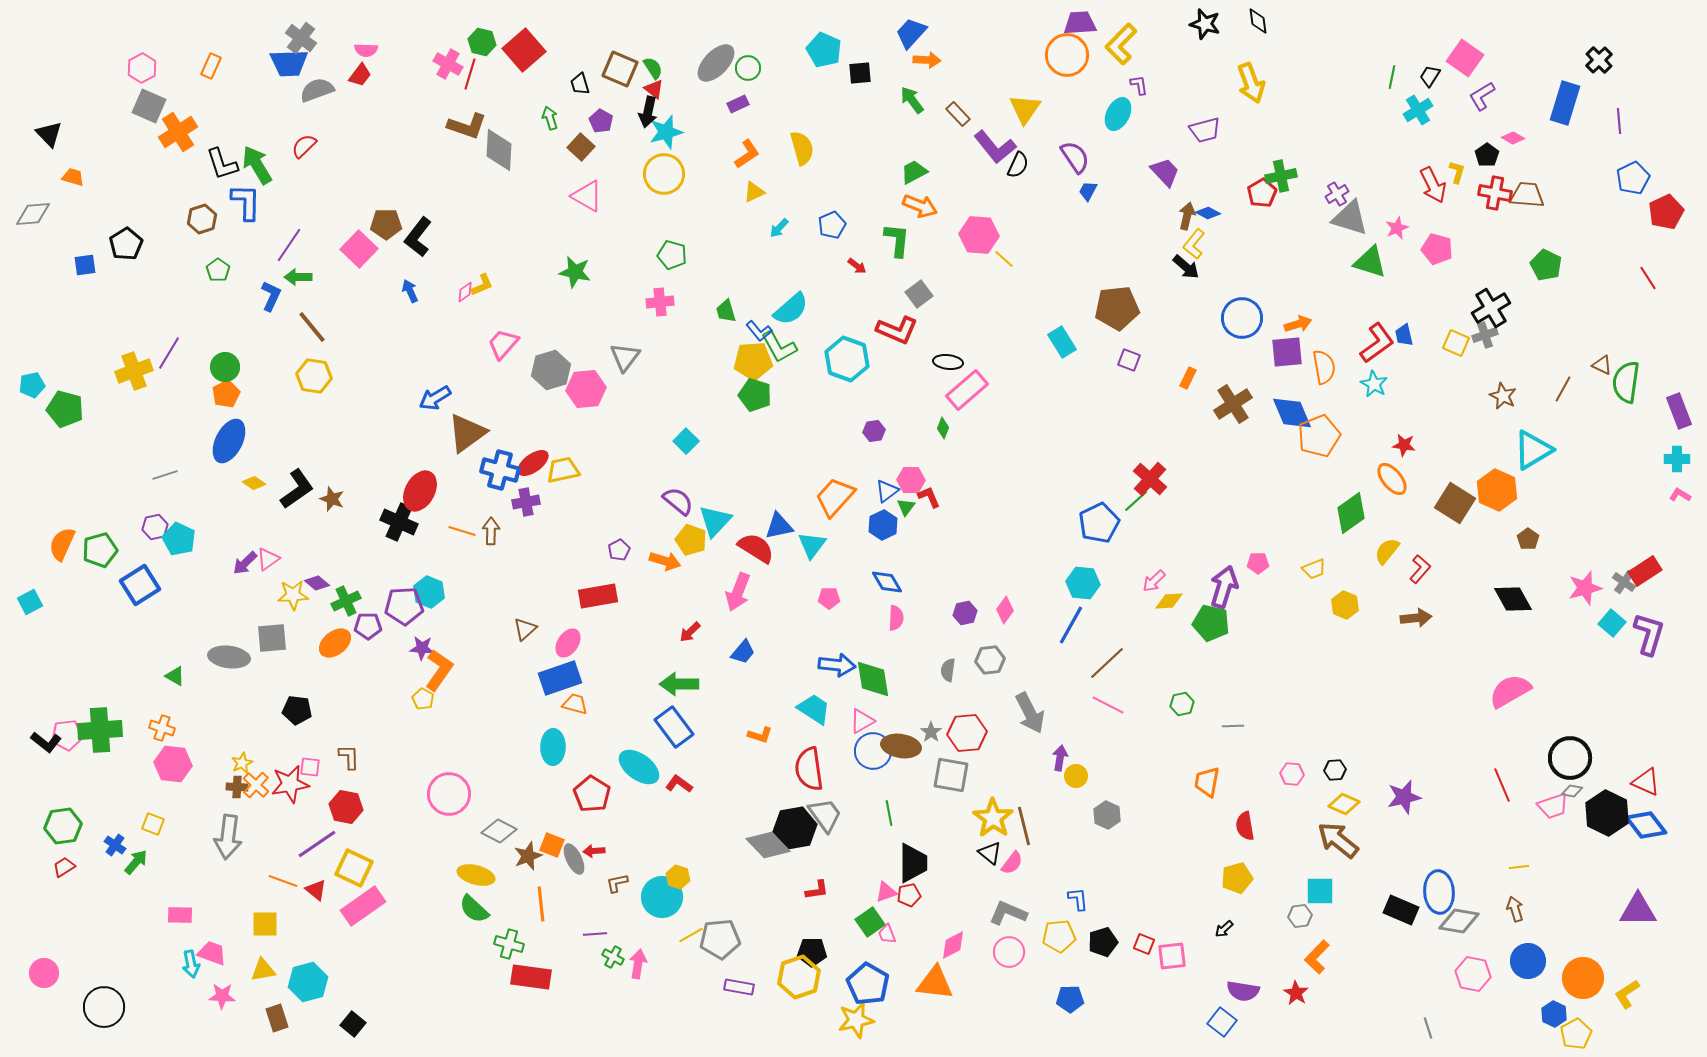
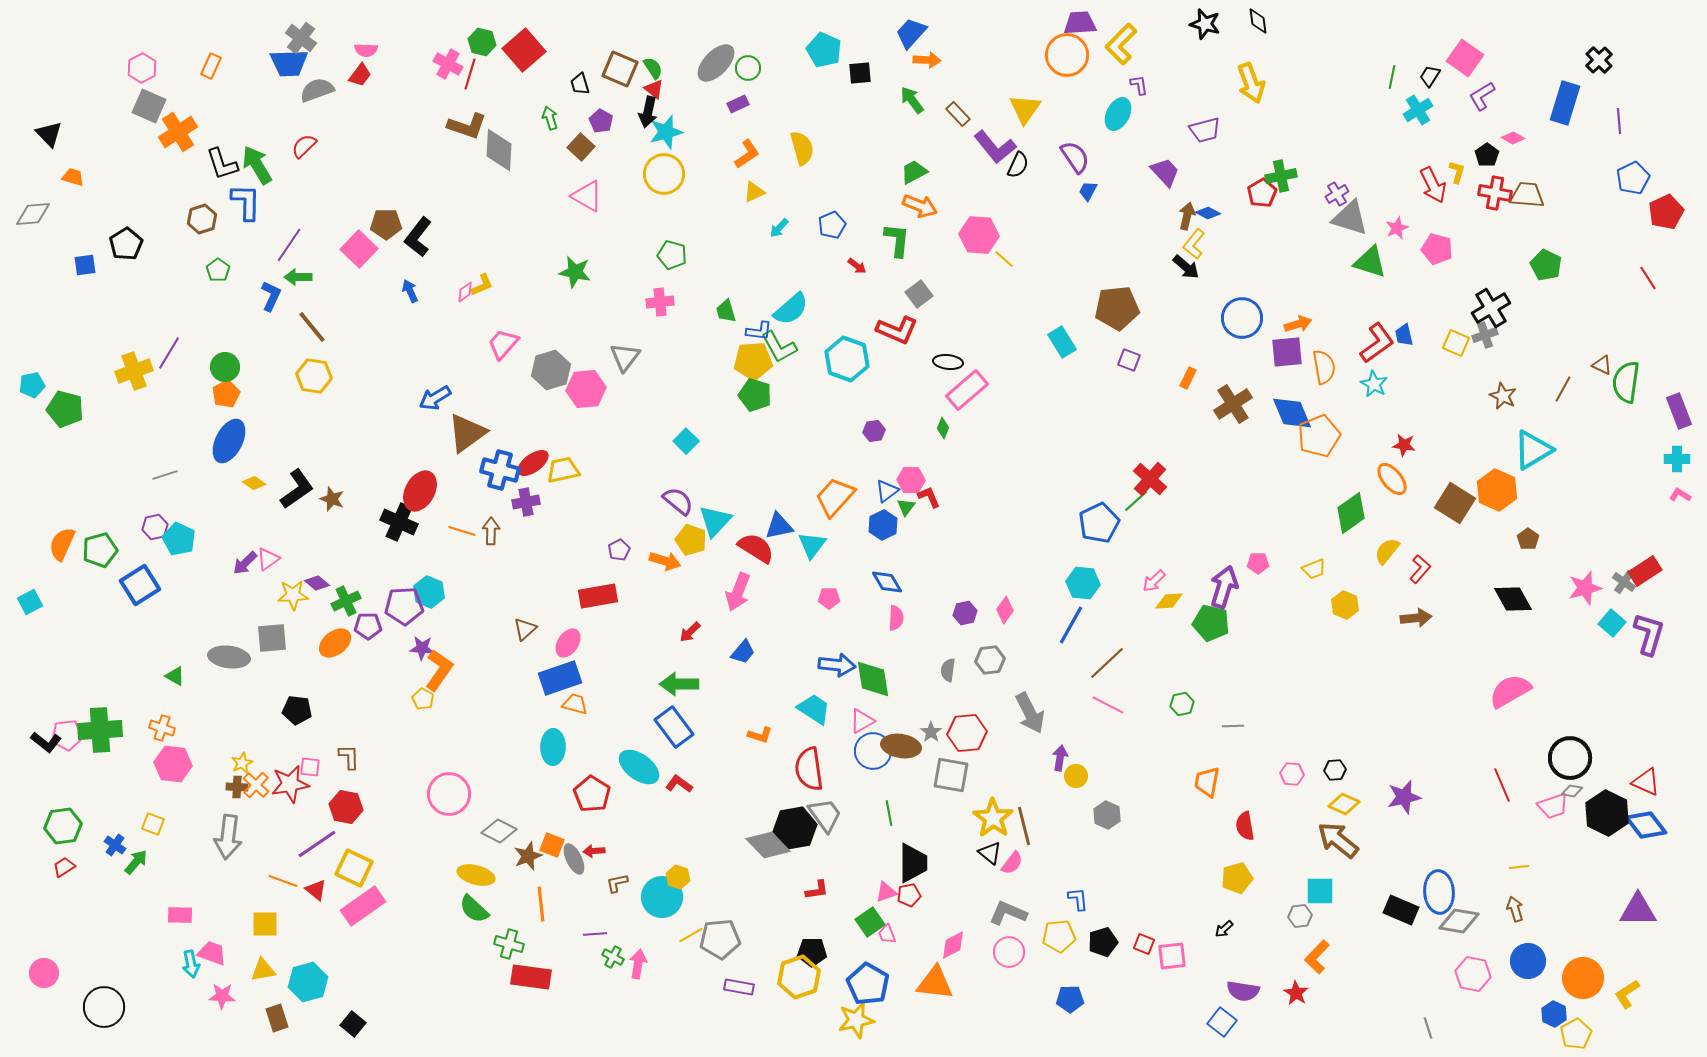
blue L-shape at (759, 331): rotated 44 degrees counterclockwise
